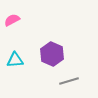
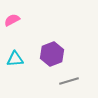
purple hexagon: rotated 15 degrees clockwise
cyan triangle: moved 1 px up
